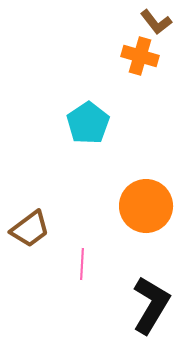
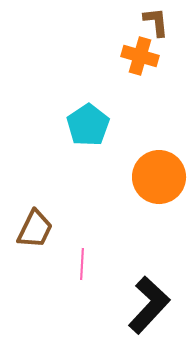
brown L-shape: rotated 148 degrees counterclockwise
cyan pentagon: moved 2 px down
orange circle: moved 13 px right, 29 px up
brown trapezoid: moved 5 px right; rotated 27 degrees counterclockwise
black L-shape: moved 2 px left; rotated 12 degrees clockwise
